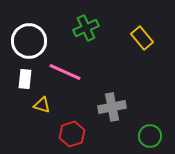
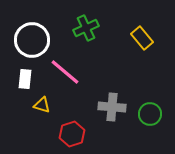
white circle: moved 3 px right, 1 px up
pink line: rotated 16 degrees clockwise
gray cross: rotated 16 degrees clockwise
green circle: moved 22 px up
